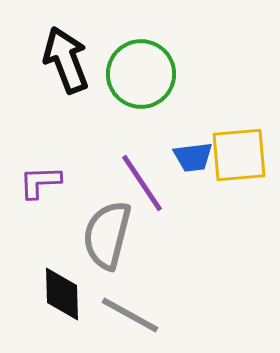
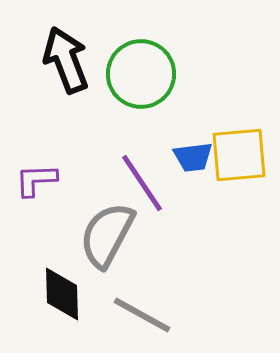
purple L-shape: moved 4 px left, 2 px up
gray semicircle: rotated 14 degrees clockwise
gray line: moved 12 px right
